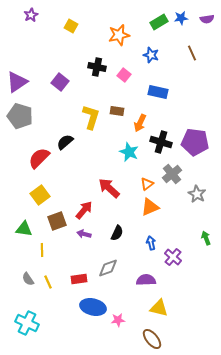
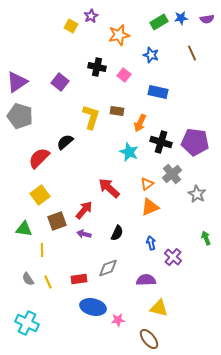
purple star at (31, 15): moved 60 px right, 1 px down
brown ellipse at (152, 339): moved 3 px left
